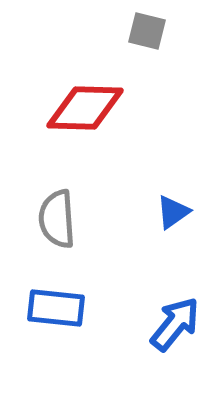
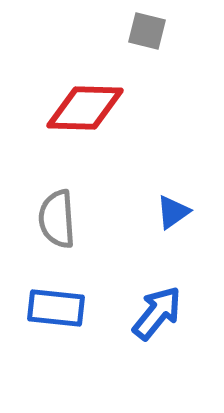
blue arrow: moved 18 px left, 11 px up
